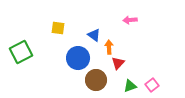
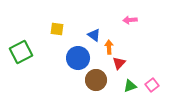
yellow square: moved 1 px left, 1 px down
red triangle: moved 1 px right
